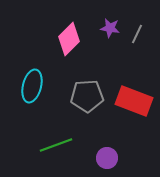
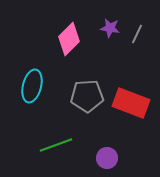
red rectangle: moved 3 px left, 2 px down
